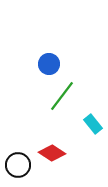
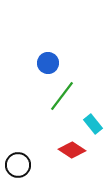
blue circle: moved 1 px left, 1 px up
red diamond: moved 20 px right, 3 px up
